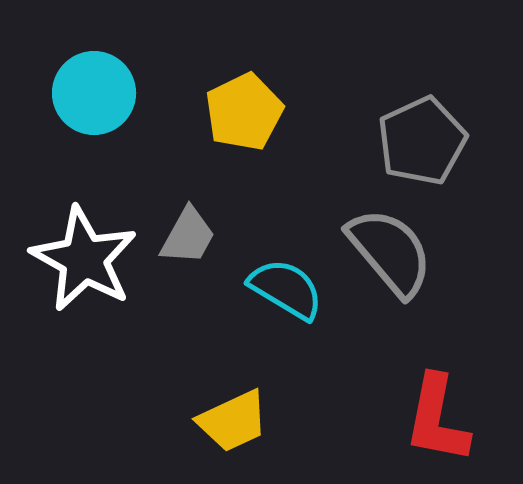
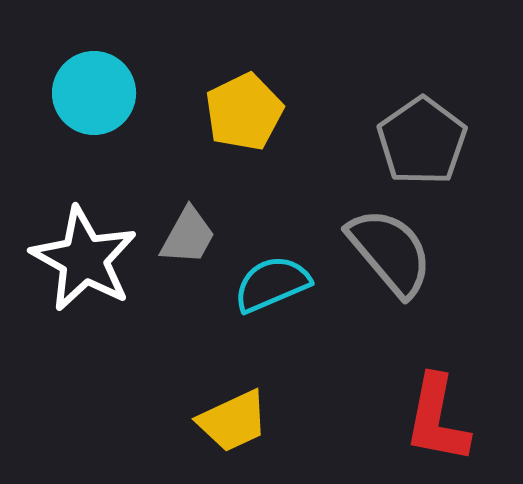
gray pentagon: rotated 10 degrees counterclockwise
cyan semicircle: moved 14 px left, 5 px up; rotated 54 degrees counterclockwise
